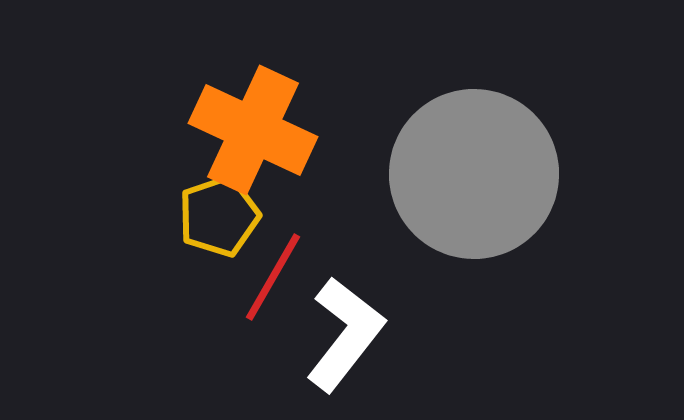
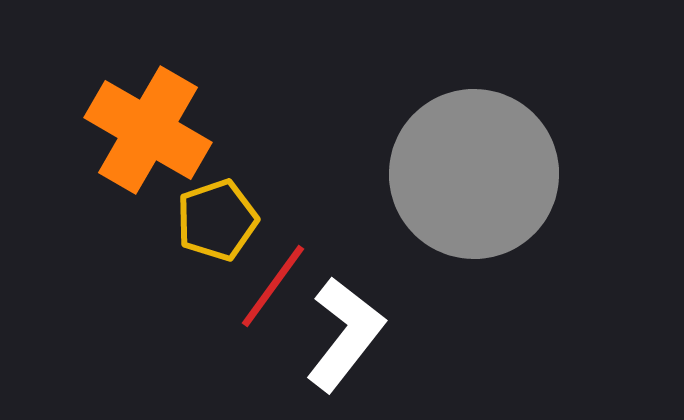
orange cross: moved 105 px left; rotated 5 degrees clockwise
yellow pentagon: moved 2 px left, 4 px down
red line: moved 9 px down; rotated 6 degrees clockwise
